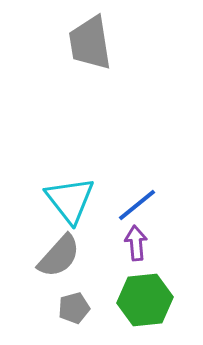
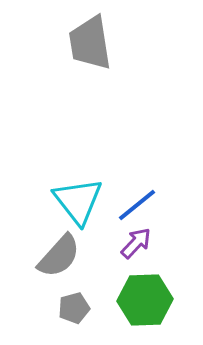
cyan triangle: moved 8 px right, 1 px down
purple arrow: rotated 48 degrees clockwise
green hexagon: rotated 4 degrees clockwise
